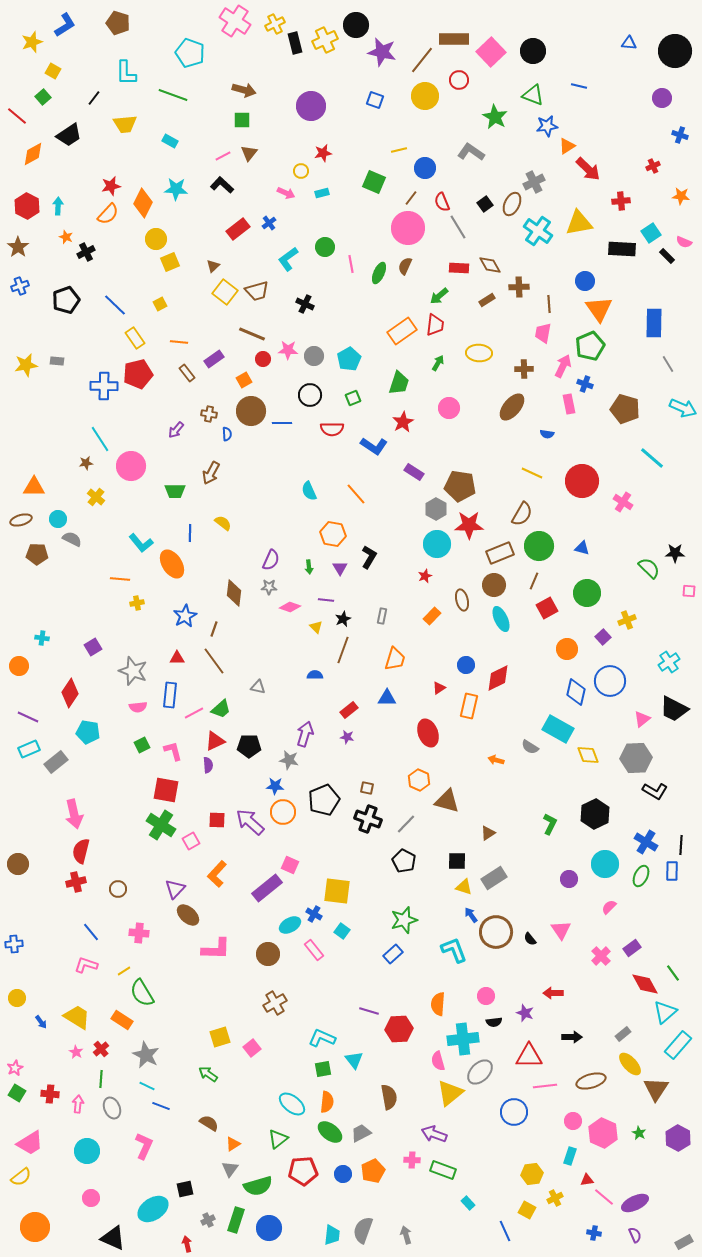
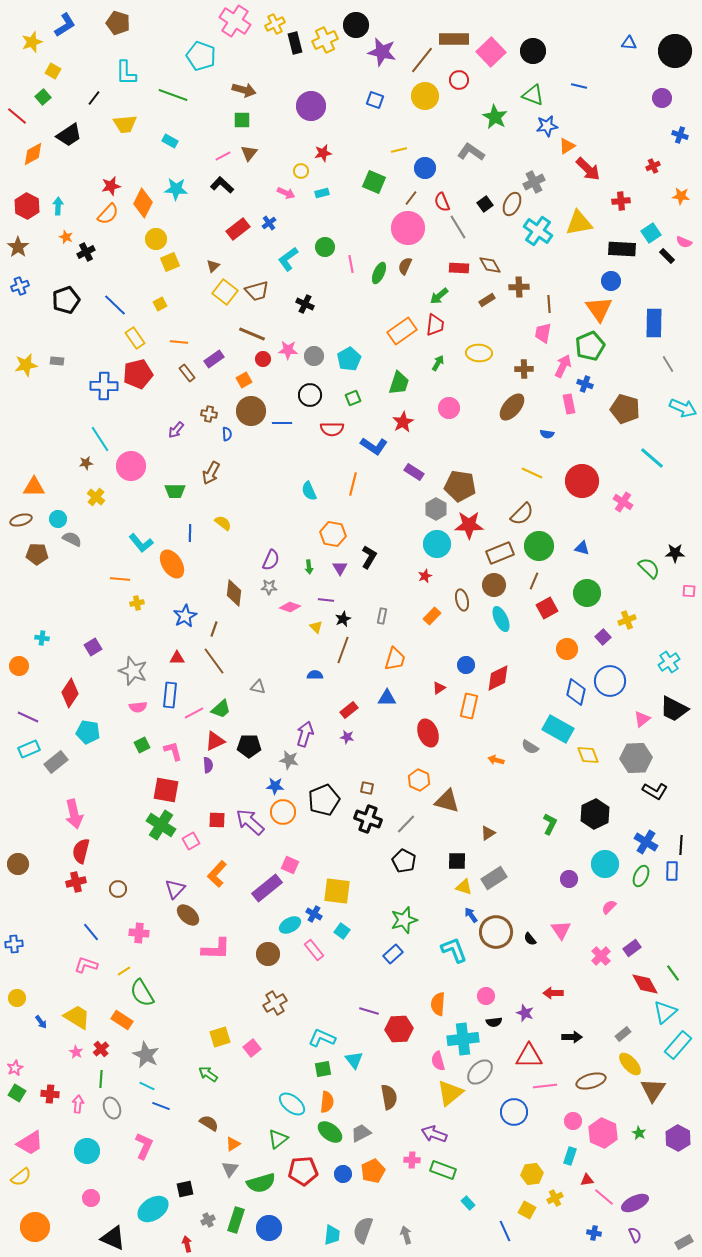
cyan pentagon at (190, 53): moved 11 px right, 3 px down
blue circle at (585, 281): moved 26 px right
orange line at (356, 494): moved 3 px left, 10 px up; rotated 55 degrees clockwise
brown semicircle at (522, 514): rotated 15 degrees clockwise
brown triangle at (656, 1089): moved 3 px left, 1 px down
green semicircle at (258, 1186): moved 3 px right, 3 px up
